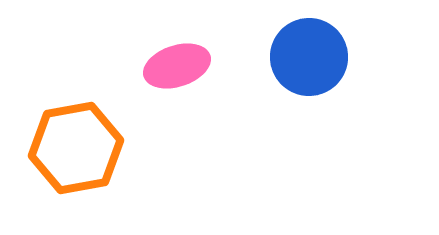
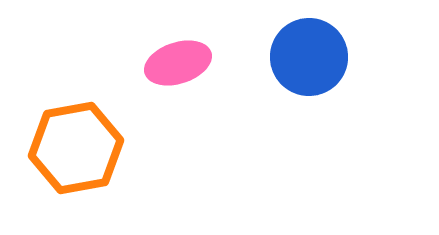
pink ellipse: moved 1 px right, 3 px up
